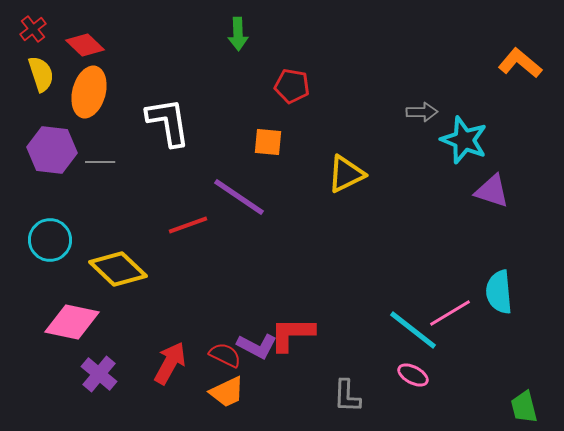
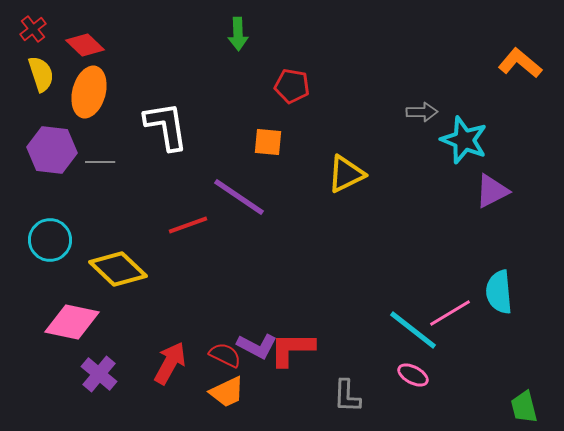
white L-shape: moved 2 px left, 4 px down
purple triangle: rotated 45 degrees counterclockwise
red L-shape: moved 15 px down
